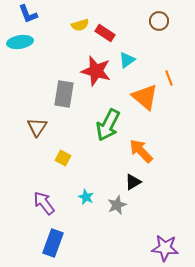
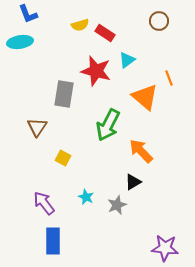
blue rectangle: moved 2 px up; rotated 20 degrees counterclockwise
